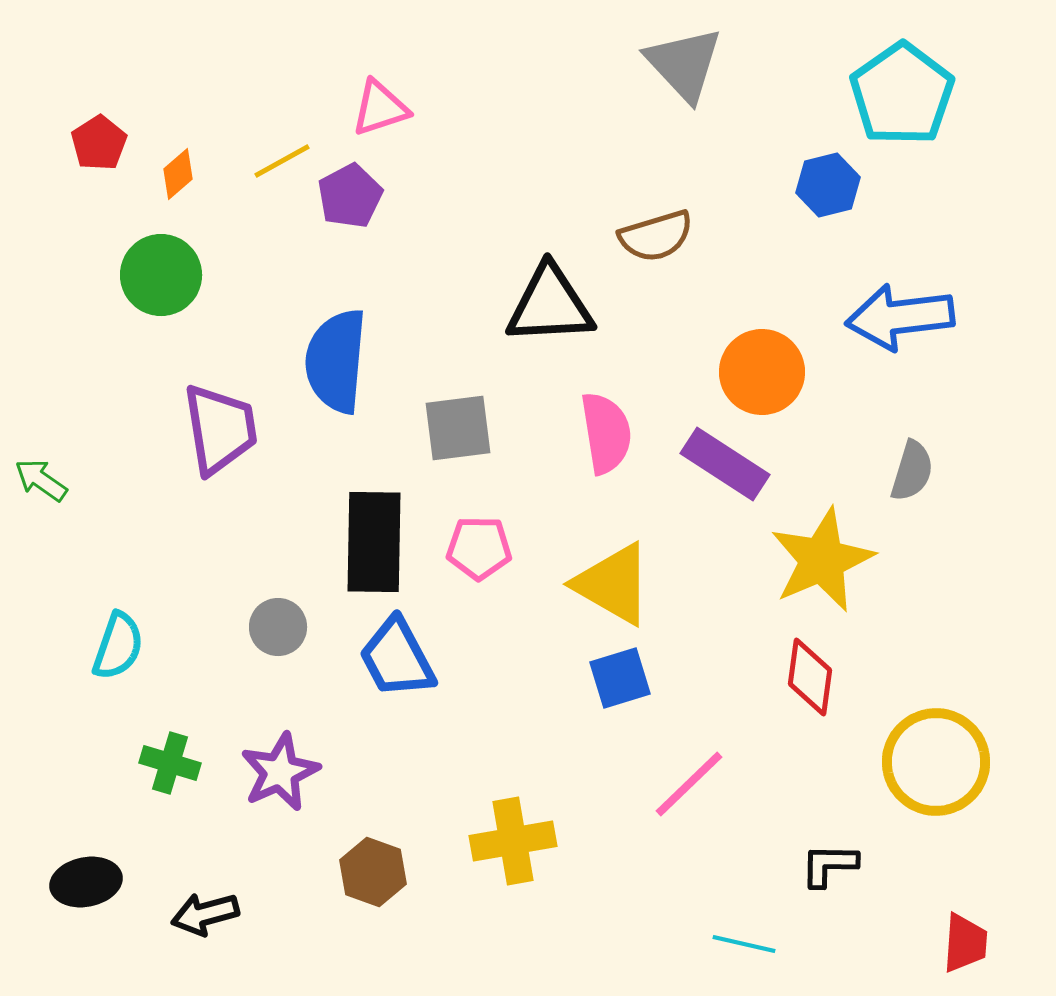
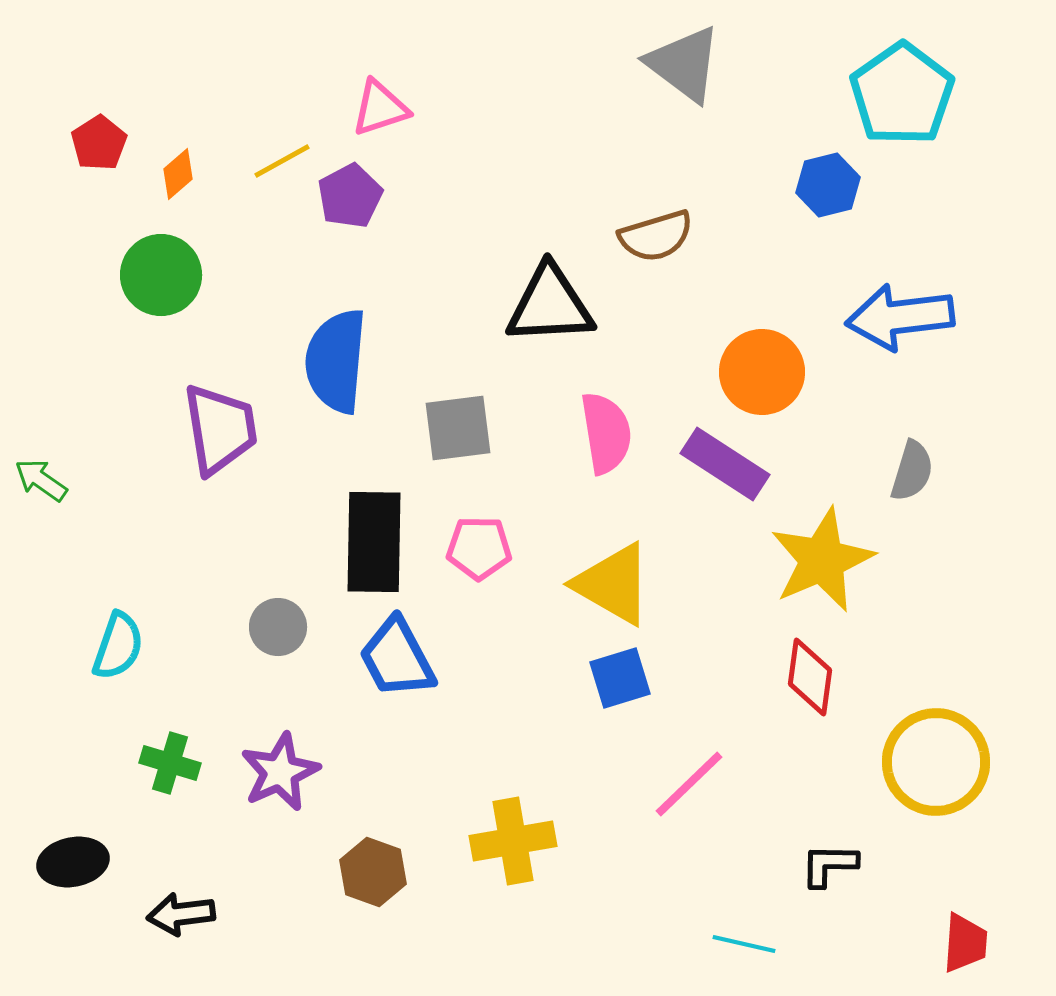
gray triangle: rotated 10 degrees counterclockwise
black ellipse: moved 13 px left, 20 px up
black arrow: moved 24 px left; rotated 8 degrees clockwise
